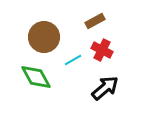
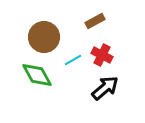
red cross: moved 5 px down
green diamond: moved 1 px right, 2 px up
